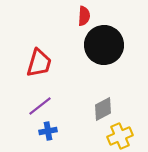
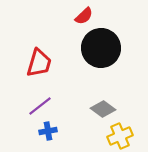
red semicircle: rotated 42 degrees clockwise
black circle: moved 3 px left, 3 px down
gray diamond: rotated 65 degrees clockwise
